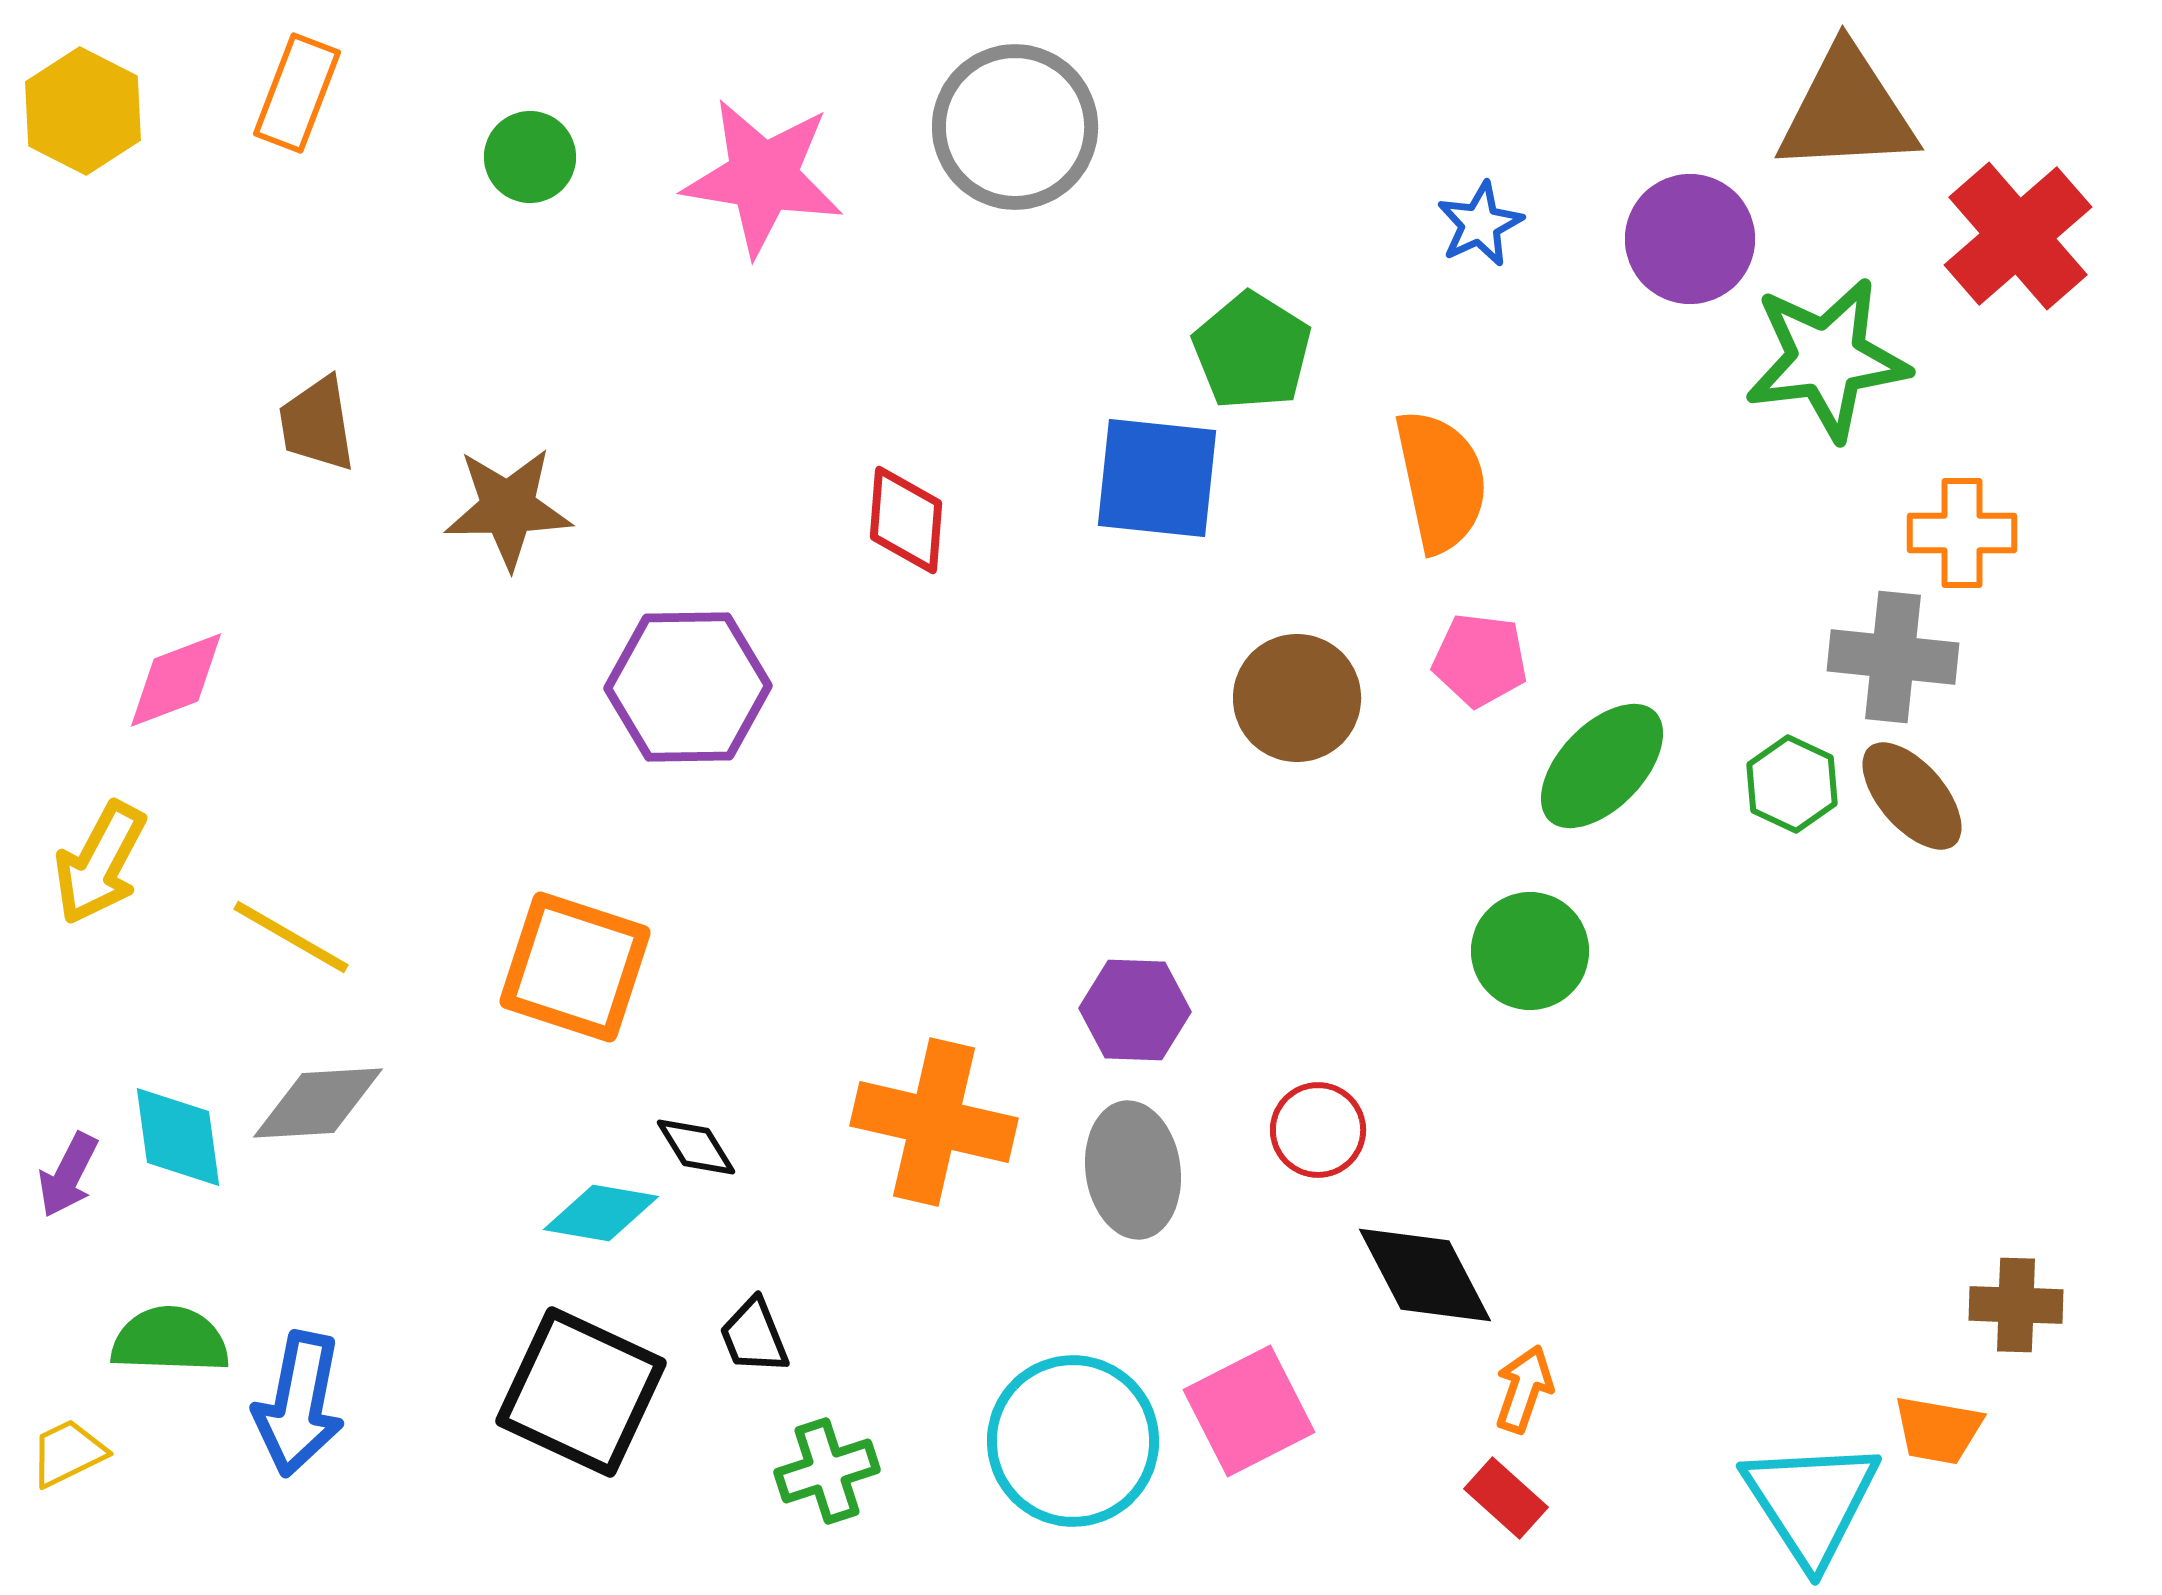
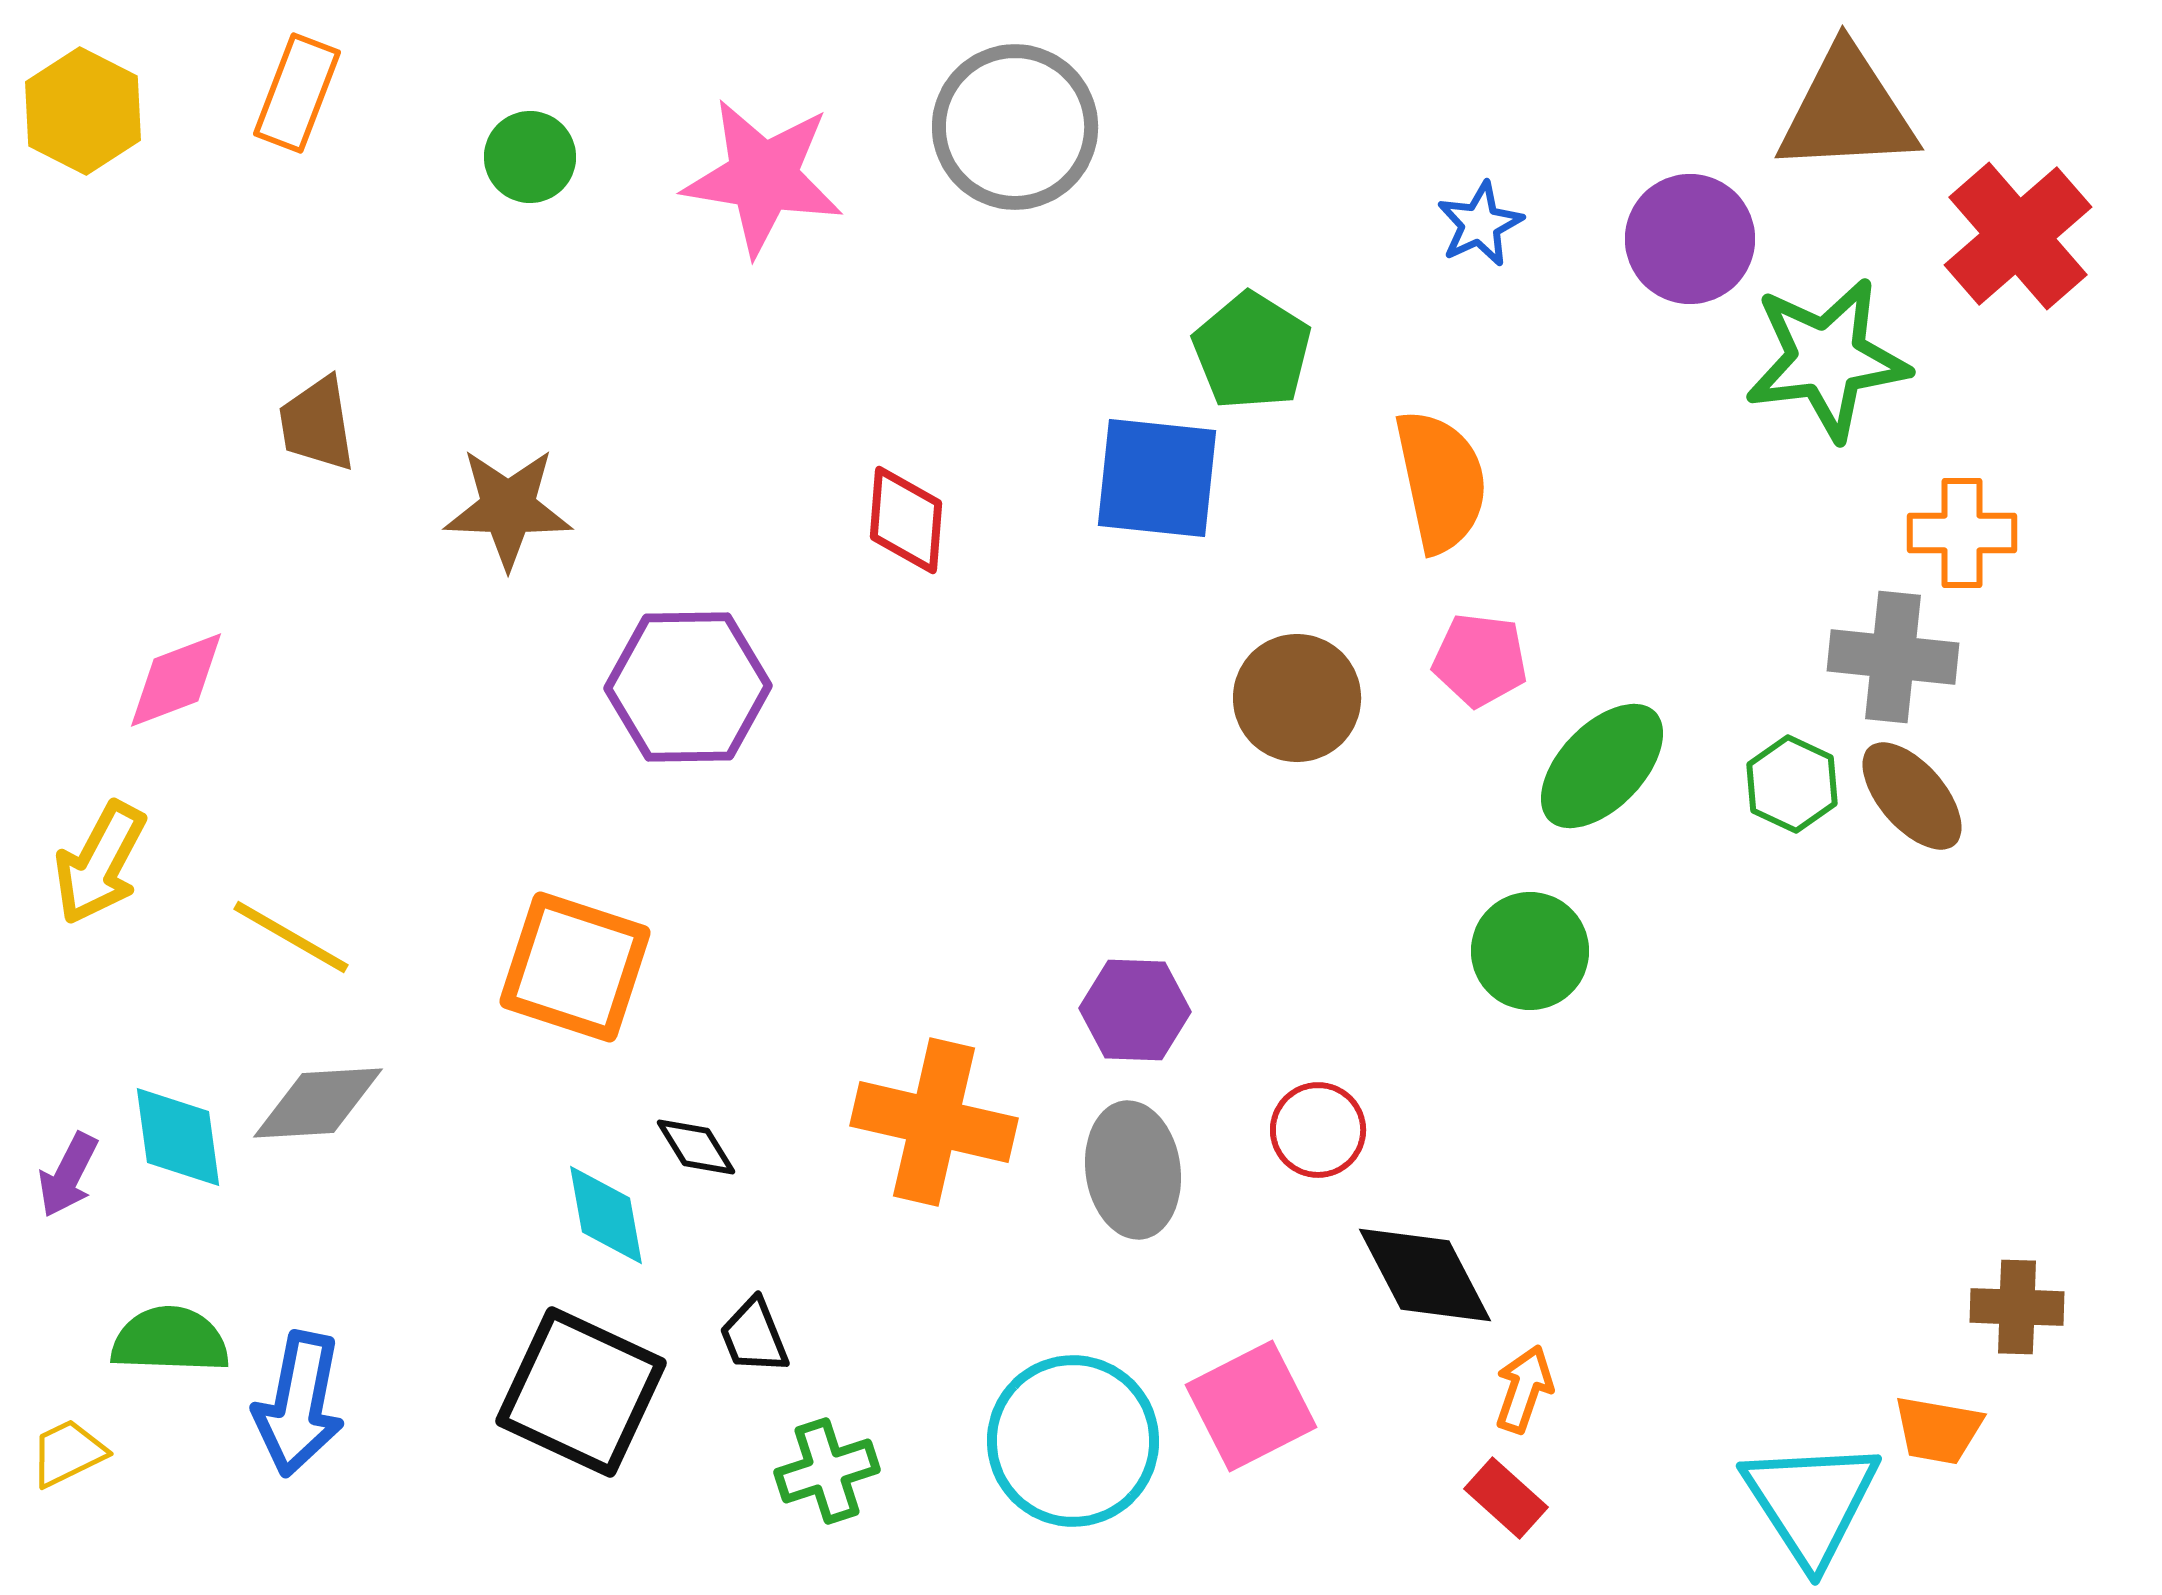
brown star at (508, 508): rotated 3 degrees clockwise
cyan diamond at (601, 1213): moved 5 px right, 2 px down; rotated 70 degrees clockwise
brown cross at (2016, 1305): moved 1 px right, 2 px down
pink square at (1249, 1411): moved 2 px right, 5 px up
